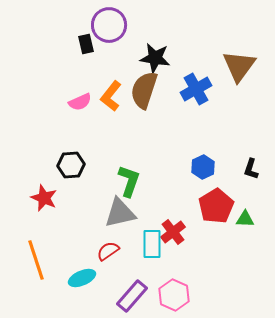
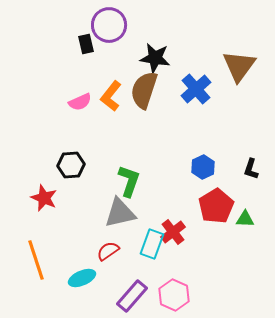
blue cross: rotated 12 degrees counterclockwise
cyan rectangle: rotated 20 degrees clockwise
